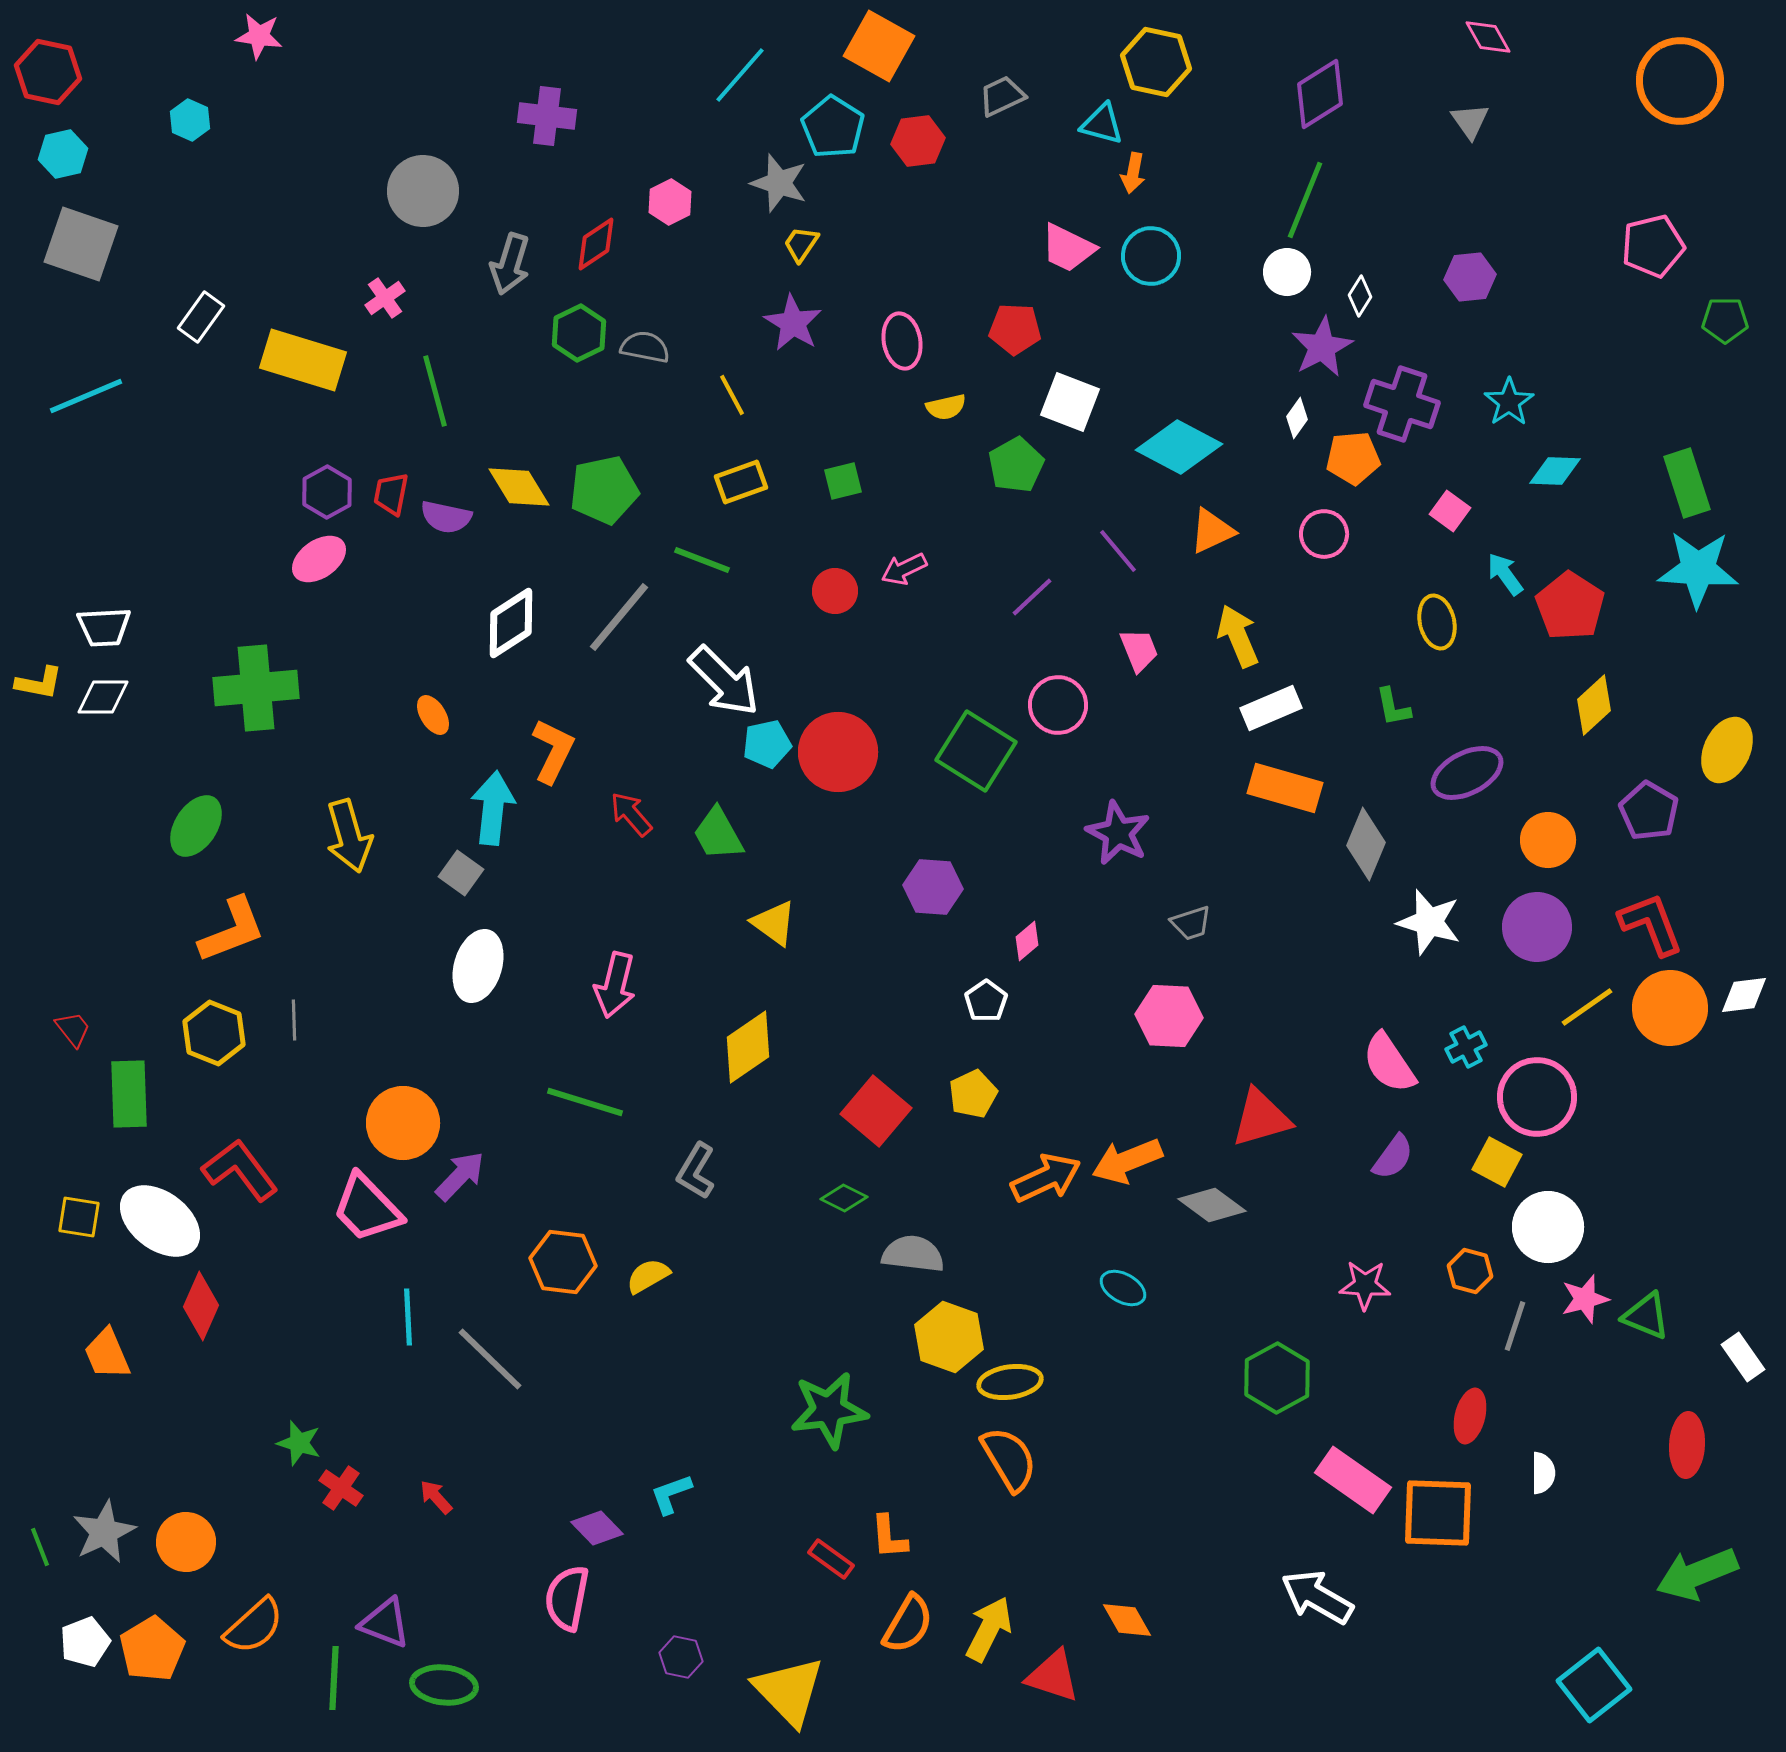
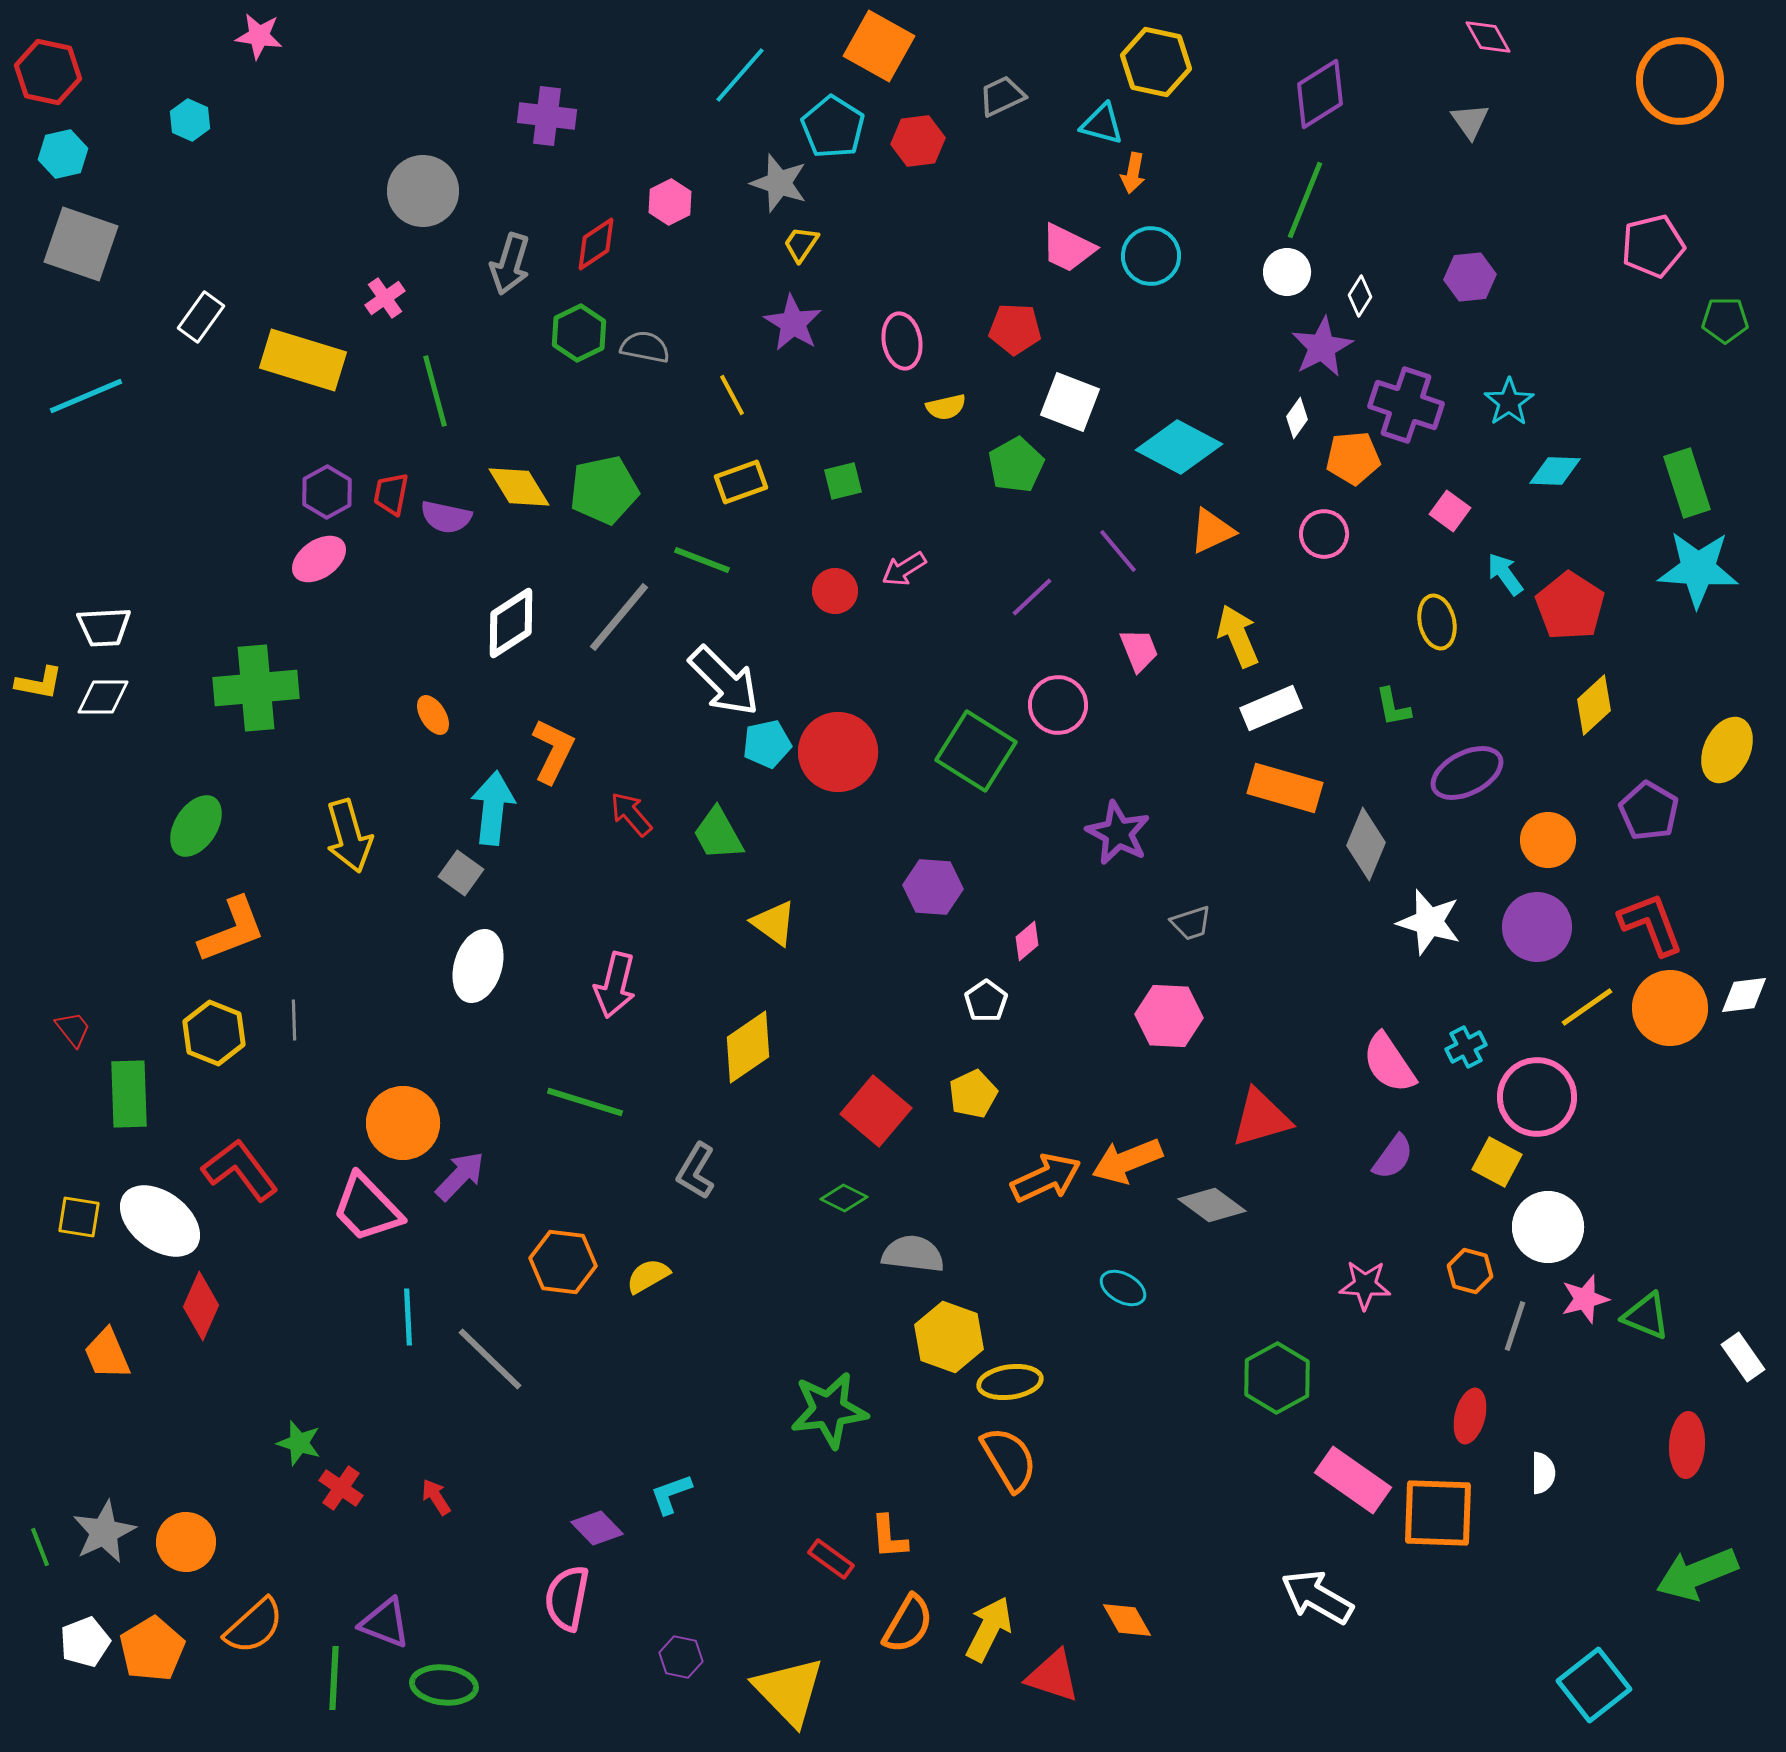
purple cross at (1402, 404): moved 4 px right, 1 px down
pink arrow at (904, 569): rotated 6 degrees counterclockwise
red arrow at (436, 1497): rotated 9 degrees clockwise
